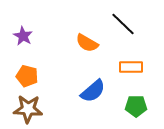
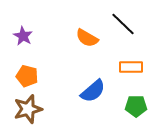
orange semicircle: moved 5 px up
brown star: rotated 20 degrees counterclockwise
